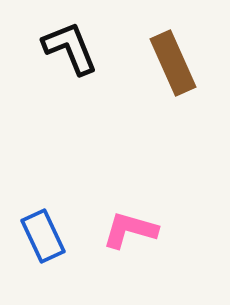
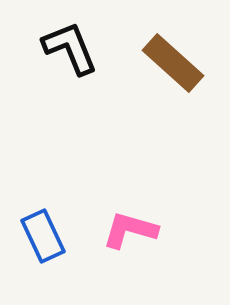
brown rectangle: rotated 24 degrees counterclockwise
